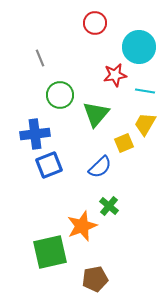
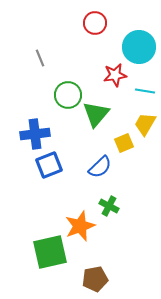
green circle: moved 8 px right
green cross: rotated 12 degrees counterclockwise
orange star: moved 2 px left
